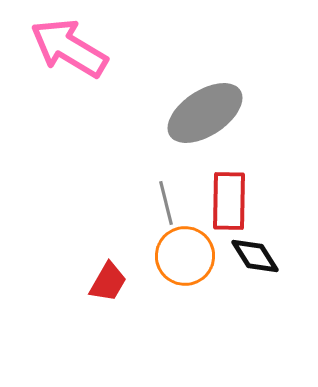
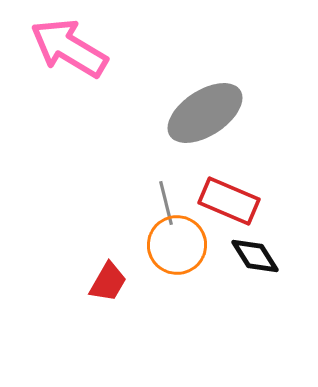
red rectangle: rotated 68 degrees counterclockwise
orange circle: moved 8 px left, 11 px up
